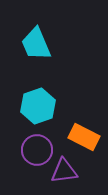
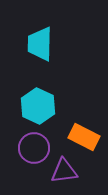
cyan trapezoid: moved 4 px right; rotated 24 degrees clockwise
cyan hexagon: rotated 16 degrees counterclockwise
purple circle: moved 3 px left, 2 px up
